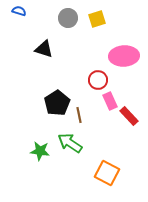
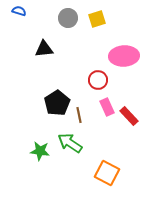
black triangle: rotated 24 degrees counterclockwise
pink rectangle: moved 3 px left, 6 px down
